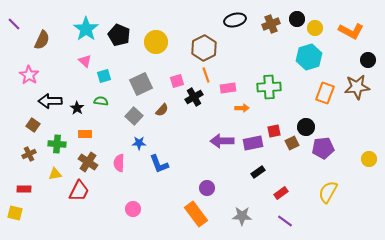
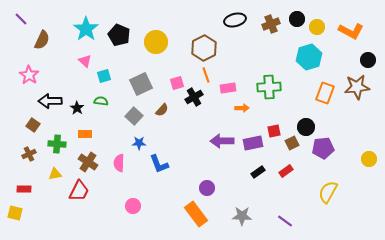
purple line at (14, 24): moved 7 px right, 5 px up
yellow circle at (315, 28): moved 2 px right, 1 px up
pink square at (177, 81): moved 2 px down
red rectangle at (281, 193): moved 5 px right, 22 px up
pink circle at (133, 209): moved 3 px up
